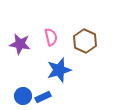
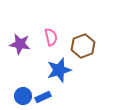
brown hexagon: moved 2 px left, 5 px down; rotated 15 degrees clockwise
